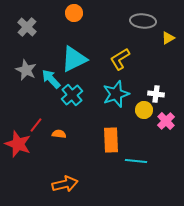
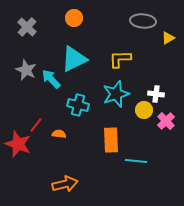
orange circle: moved 5 px down
yellow L-shape: rotated 30 degrees clockwise
cyan cross: moved 6 px right, 10 px down; rotated 35 degrees counterclockwise
